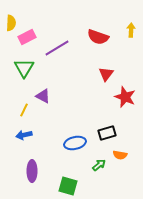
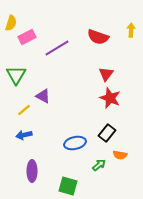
yellow semicircle: rotated 14 degrees clockwise
green triangle: moved 8 px left, 7 px down
red star: moved 15 px left, 1 px down
yellow line: rotated 24 degrees clockwise
black rectangle: rotated 36 degrees counterclockwise
